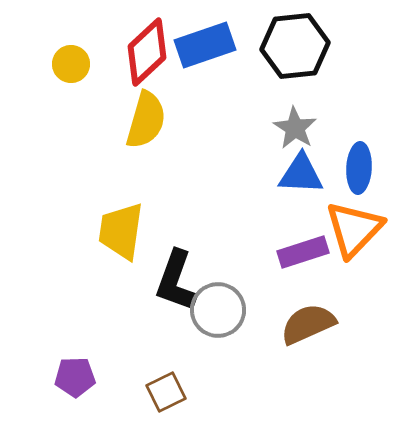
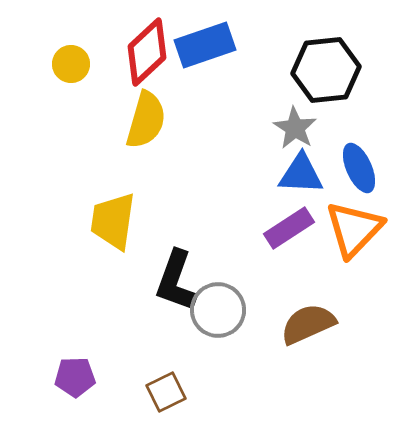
black hexagon: moved 31 px right, 24 px down
blue ellipse: rotated 27 degrees counterclockwise
yellow trapezoid: moved 8 px left, 10 px up
purple rectangle: moved 14 px left, 24 px up; rotated 15 degrees counterclockwise
